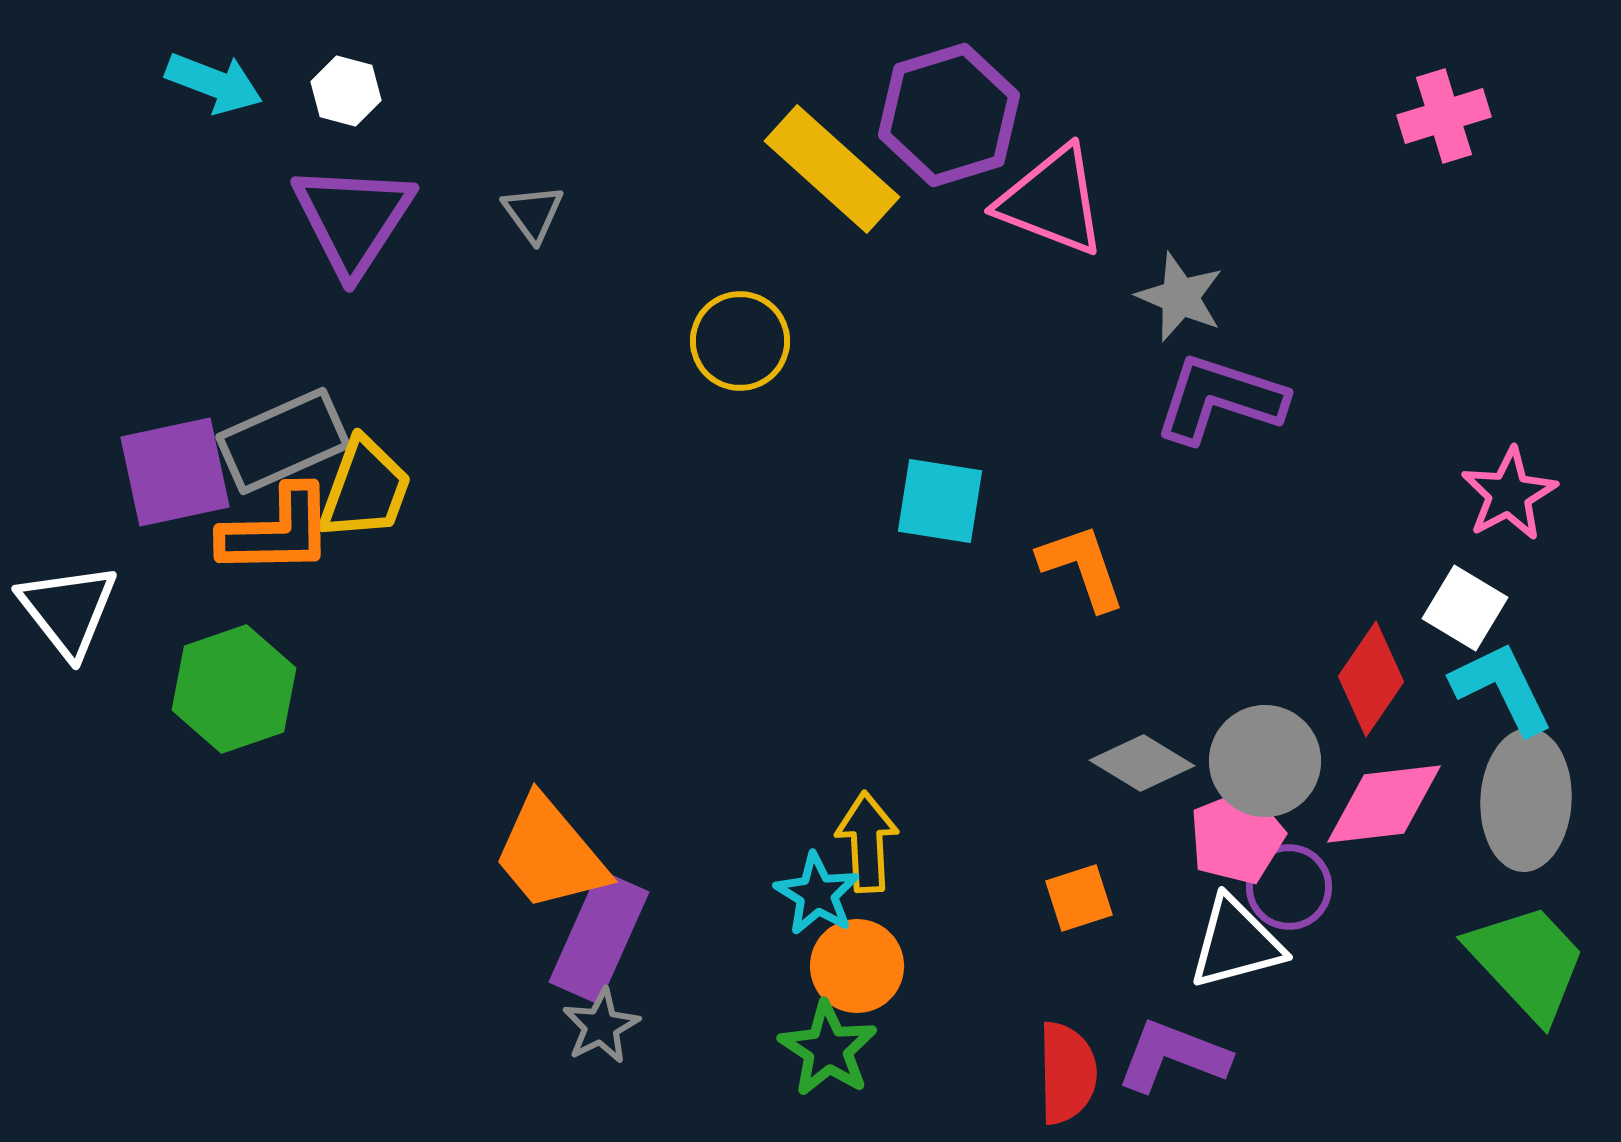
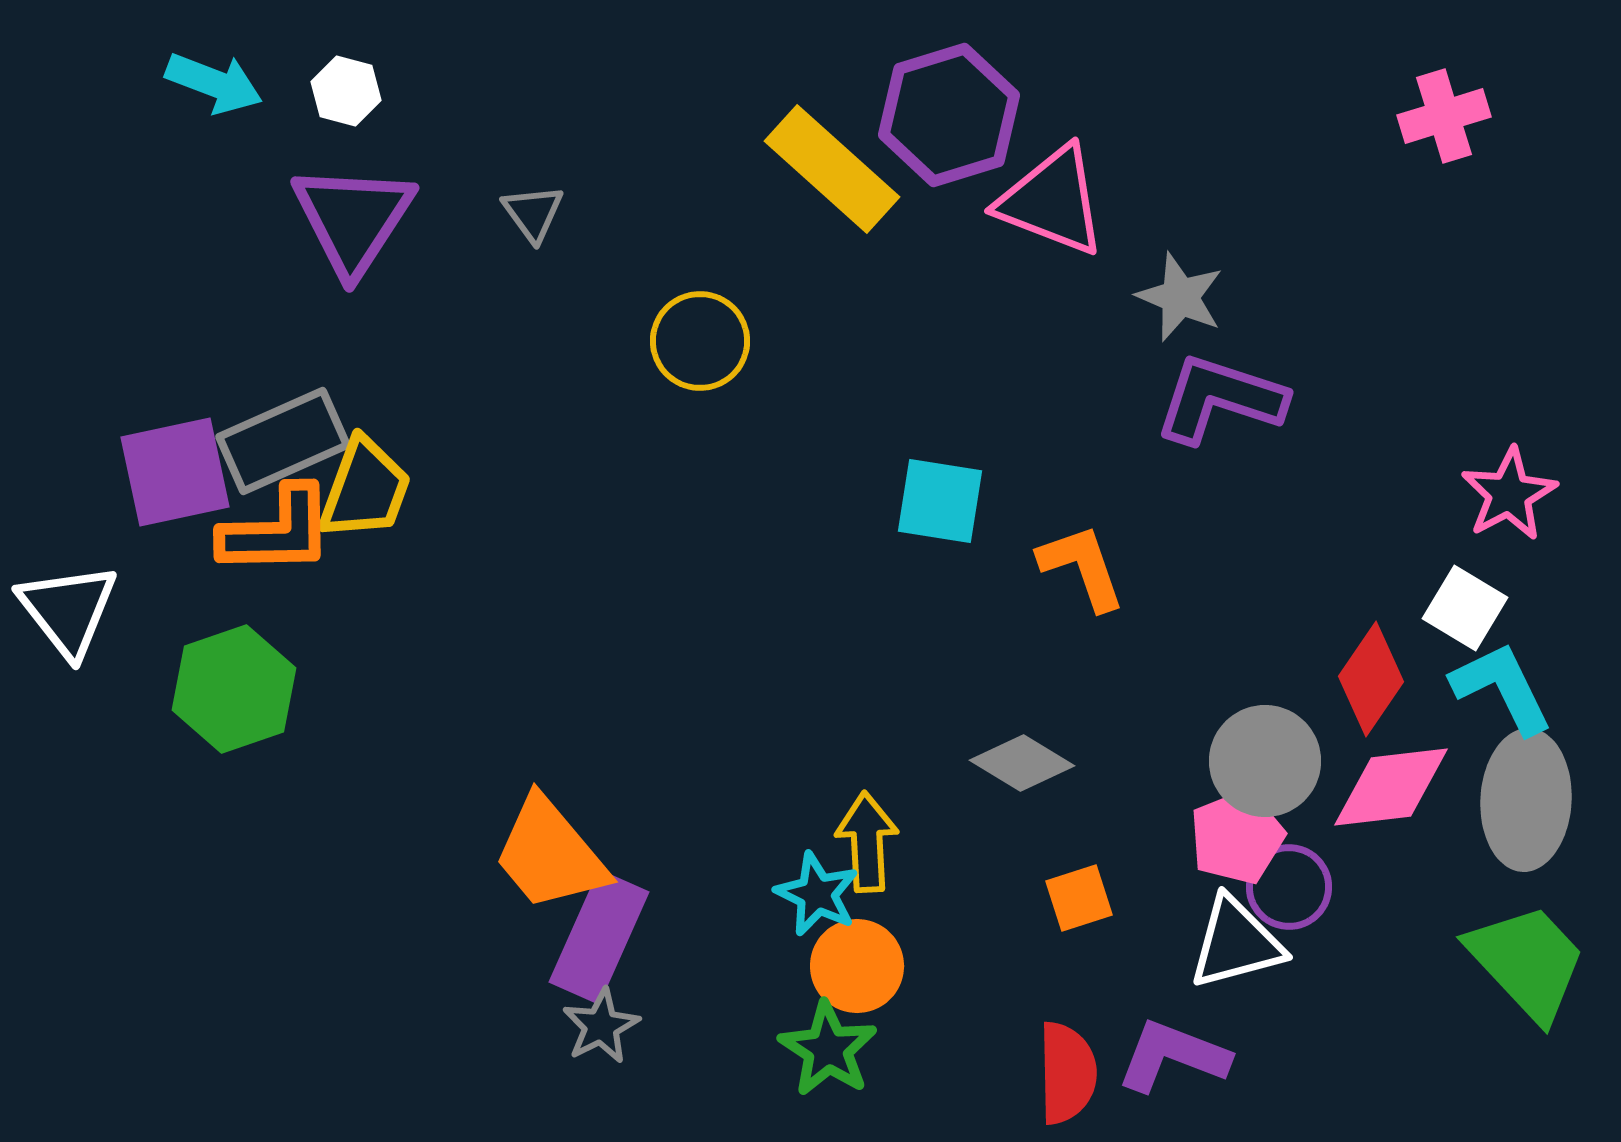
yellow circle at (740, 341): moved 40 px left
gray diamond at (1142, 763): moved 120 px left
pink diamond at (1384, 804): moved 7 px right, 17 px up
cyan star at (817, 894): rotated 6 degrees counterclockwise
